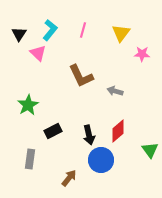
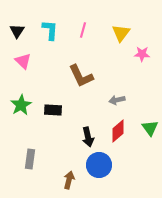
cyan L-shape: rotated 35 degrees counterclockwise
black triangle: moved 2 px left, 3 px up
pink triangle: moved 15 px left, 8 px down
gray arrow: moved 2 px right, 9 px down; rotated 28 degrees counterclockwise
green star: moved 7 px left
black rectangle: moved 21 px up; rotated 30 degrees clockwise
black arrow: moved 1 px left, 2 px down
green triangle: moved 22 px up
blue circle: moved 2 px left, 5 px down
brown arrow: moved 2 px down; rotated 24 degrees counterclockwise
